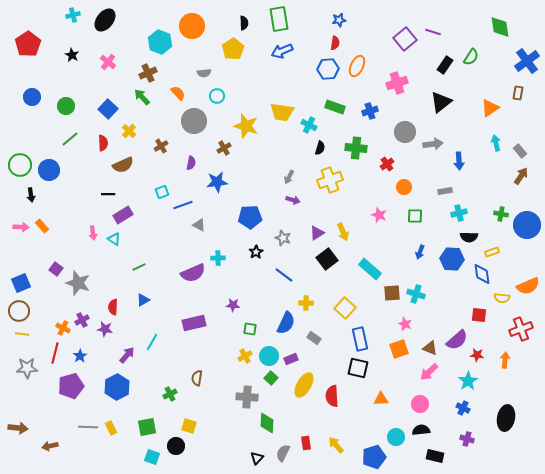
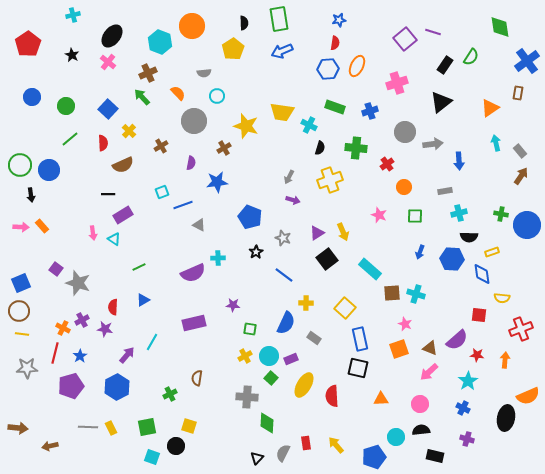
black ellipse at (105, 20): moved 7 px right, 16 px down
blue pentagon at (250, 217): rotated 25 degrees clockwise
orange semicircle at (528, 286): moved 110 px down
